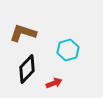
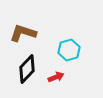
cyan hexagon: moved 1 px right
red arrow: moved 2 px right, 6 px up
